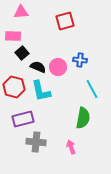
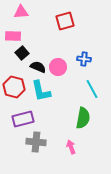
blue cross: moved 4 px right, 1 px up
